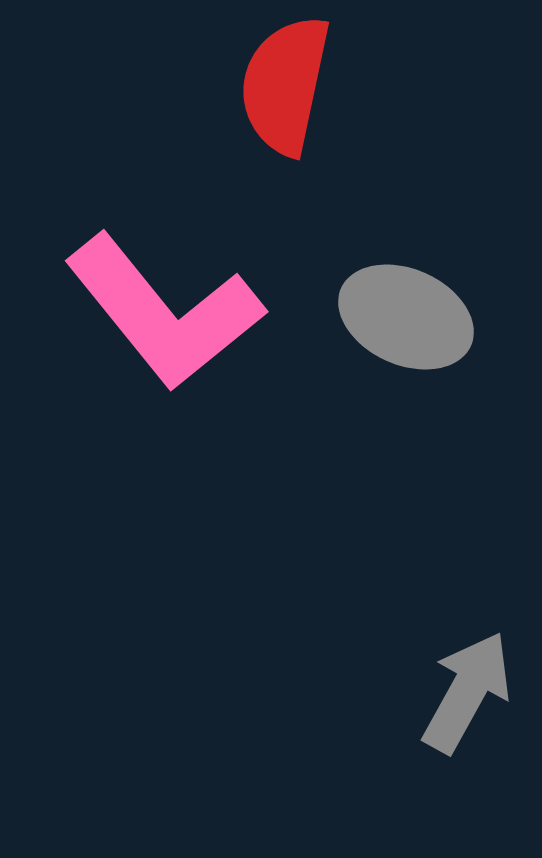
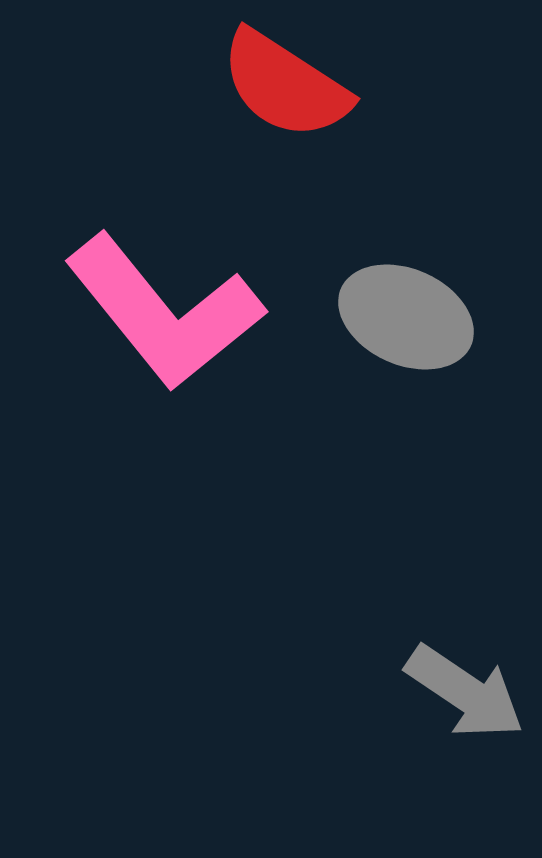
red semicircle: rotated 69 degrees counterclockwise
gray arrow: moved 2 px left; rotated 95 degrees clockwise
